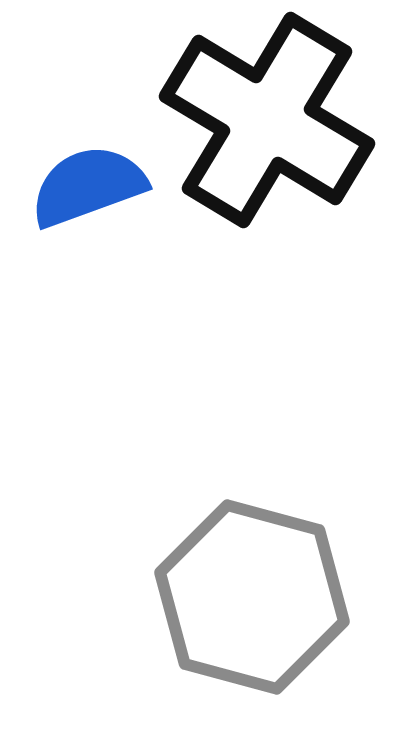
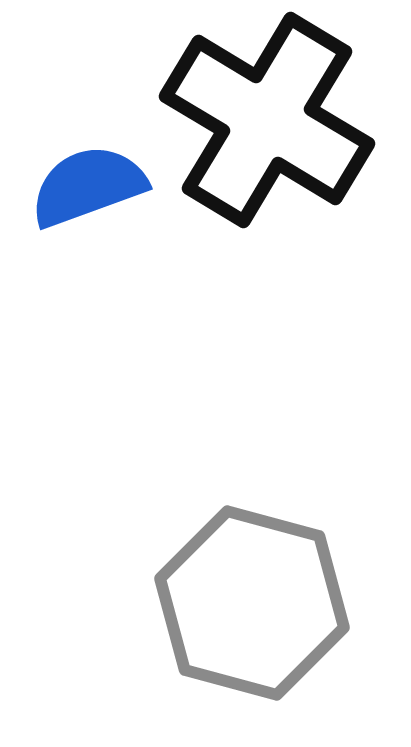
gray hexagon: moved 6 px down
